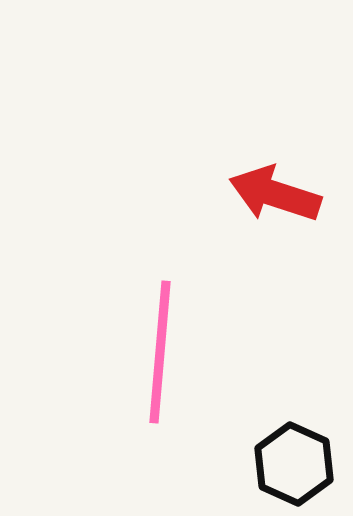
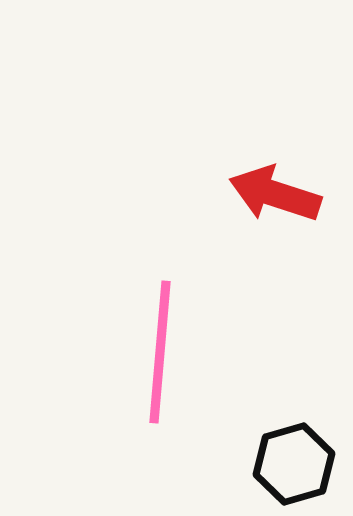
black hexagon: rotated 20 degrees clockwise
